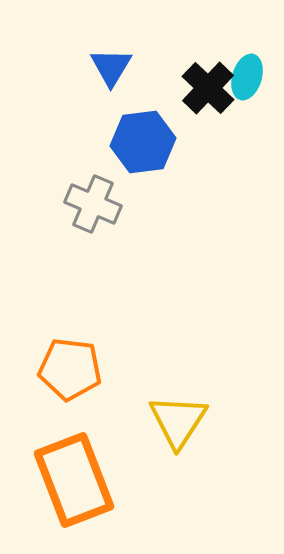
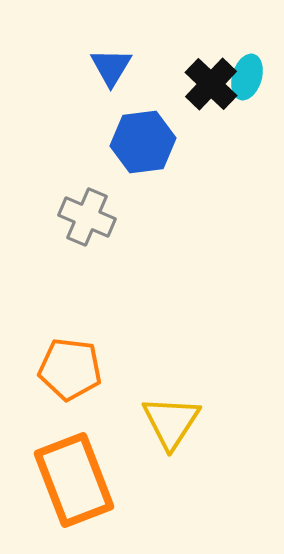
black cross: moved 3 px right, 4 px up
gray cross: moved 6 px left, 13 px down
yellow triangle: moved 7 px left, 1 px down
